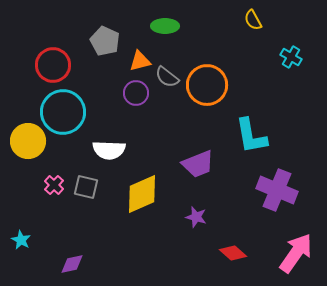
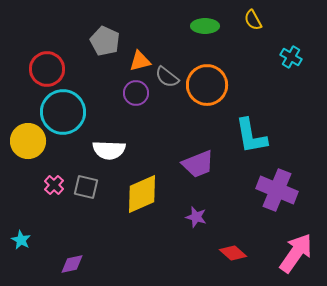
green ellipse: moved 40 px right
red circle: moved 6 px left, 4 px down
